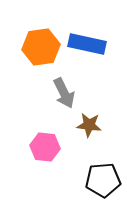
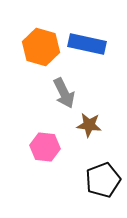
orange hexagon: rotated 24 degrees clockwise
black pentagon: rotated 16 degrees counterclockwise
